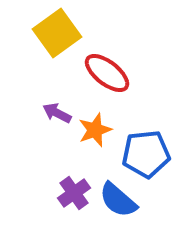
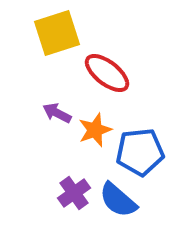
yellow square: rotated 18 degrees clockwise
blue pentagon: moved 6 px left, 2 px up
